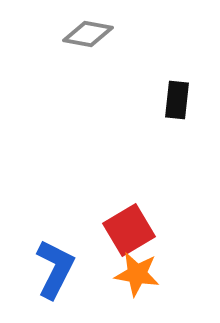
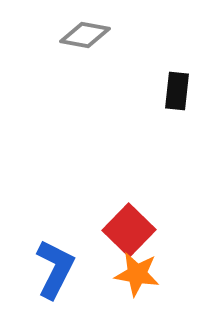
gray diamond: moved 3 px left, 1 px down
black rectangle: moved 9 px up
red square: rotated 15 degrees counterclockwise
